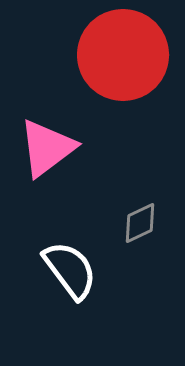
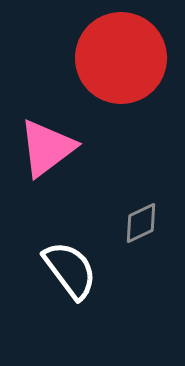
red circle: moved 2 px left, 3 px down
gray diamond: moved 1 px right
